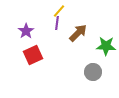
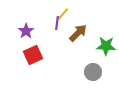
yellow line: moved 4 px right, 3 px down
